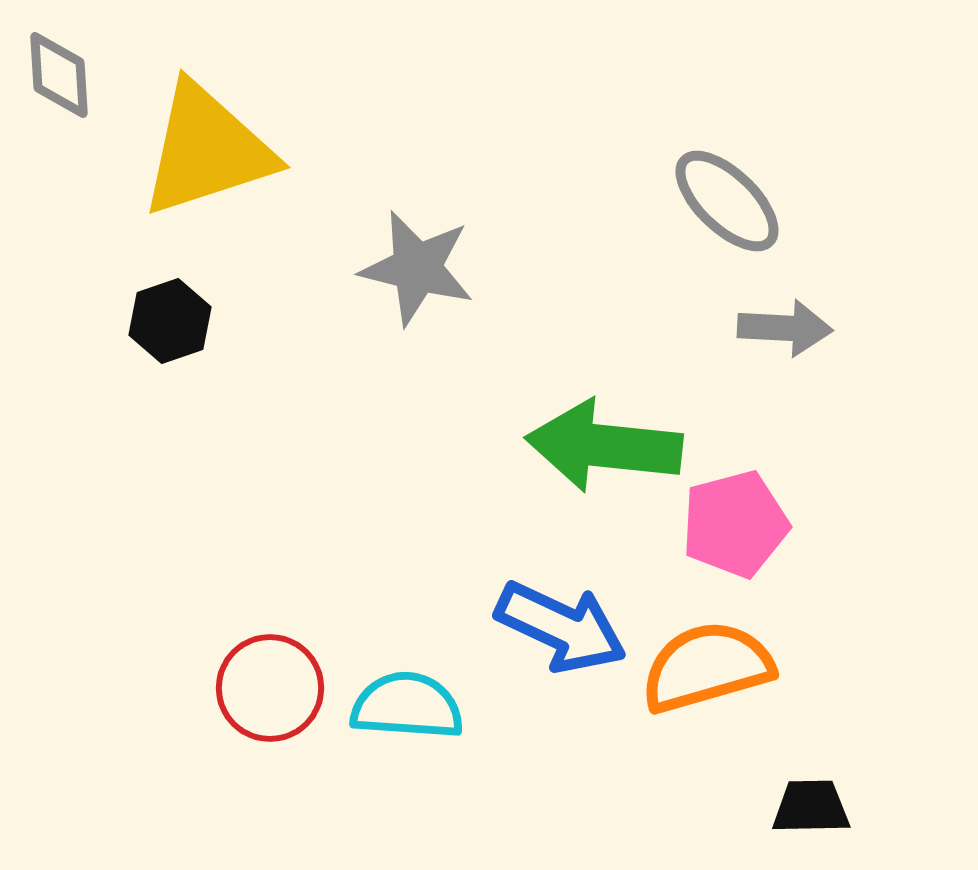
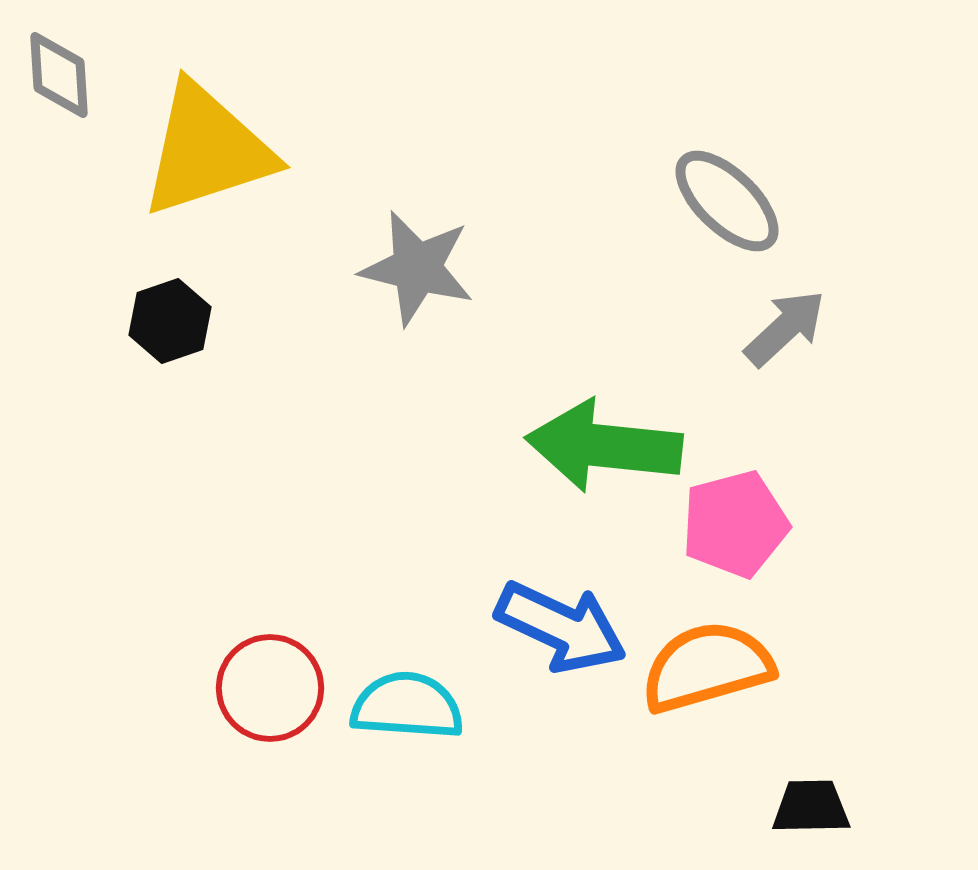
gray arrow: rotated 46 degrees counterclockwise
